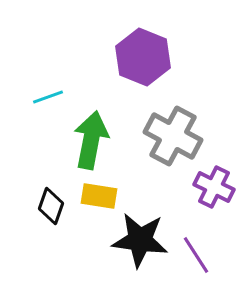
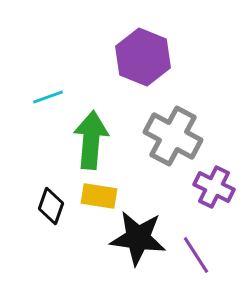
green arrow: rotated 6 degrees counterclockwise
black star: moved 2 px left, 2 px up
